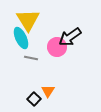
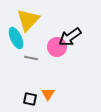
yellow triangle: rotated 15 degrees clockwise
cyan ellipse: moved 5 px left
orange triangle: moved 3 px down
black square: moved 4 px left; rotated 32 degrees counterclockwise
